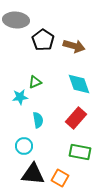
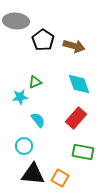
gray ellipse: moved 1 px down
cyan semicircle: rotated 28 degrees counterclockwise
green rectangle: moved 3 px right
